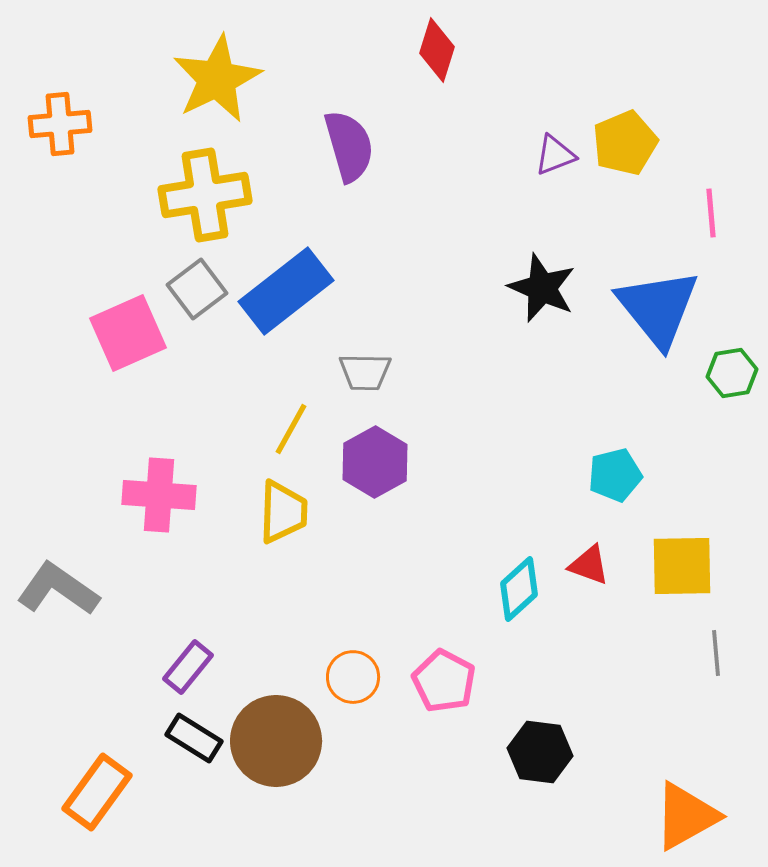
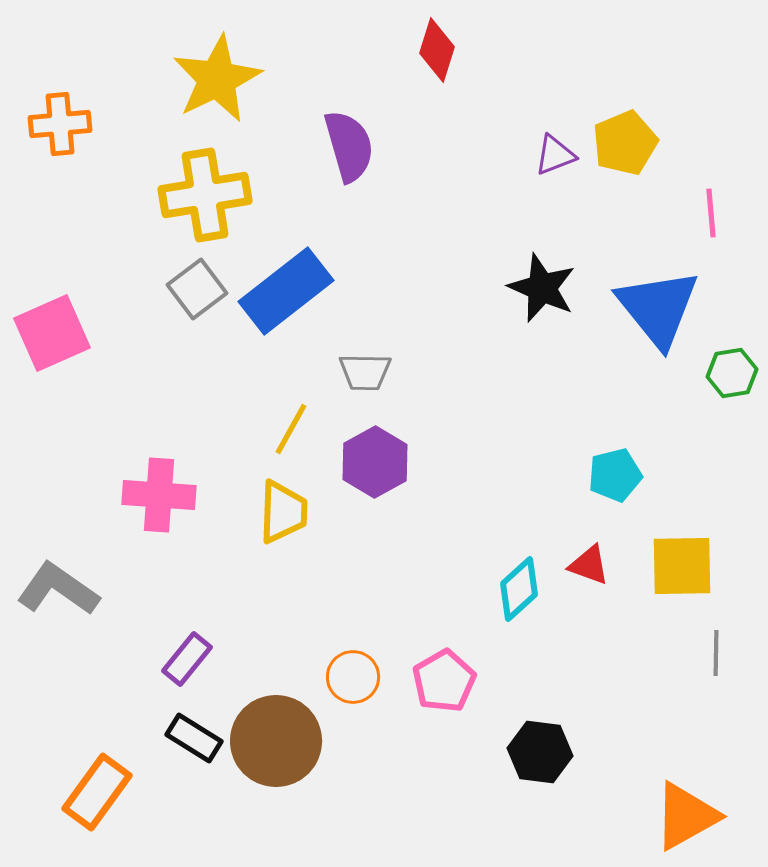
pink square: moved 76 px left
gray line: rotated 6 degrees clockwise
purple rectangle: moved 1 px left, 8 px up
pink pentagon: rotated 14 degrees clockwise
